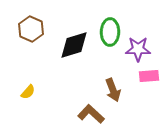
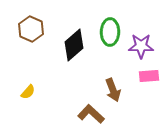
black diamond: rotated 24 degrees counterclockwise
purple star: moved 3 px right, 3 px up
